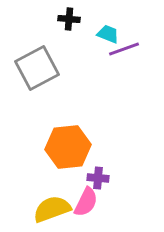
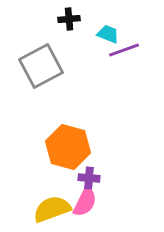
black cross: rotated 10 degrees counterclockwise
purple line: moved 1 px down
gray square: moved 4 px right, 2 px up
orange hexagon: rotated 21 degrees clockwise
purple cross: moved 9 px left
pink semicircle: moved 1 px left
